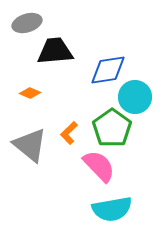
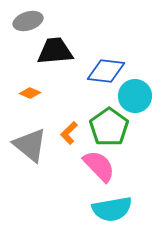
gray ellipse: moved 1 px right, 2 px up
blue diamond: moved 2 px left, 1 px down; rotated 15 degrees clockwise
cyan circle: moved 1 px up
green pentagon: moved 3 px left, 1 px up
